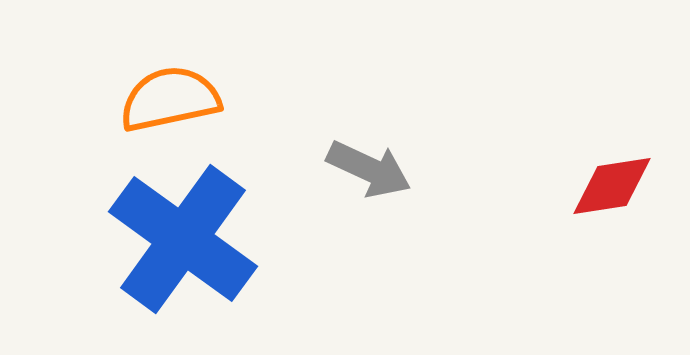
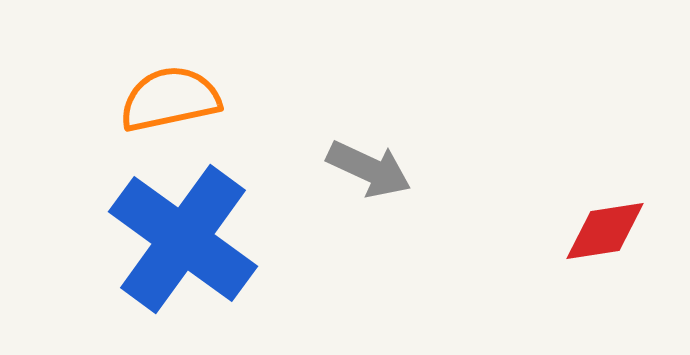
red diamond: moved 7 px left, 45 px down
